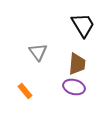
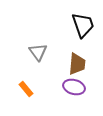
black trapezoid: rotated 12 degrees clockwise
orange rectangle: moved 1 px right, 2 px up
